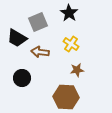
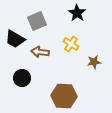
black star: moved 8 px right
gray square: moved 1 px left, 1 px up
black trapezoid: moved 2 px left, 1 px down
brown star: moved 17 px right, 8 px up
brown hexagon: moved 2 px left, 1 px up
